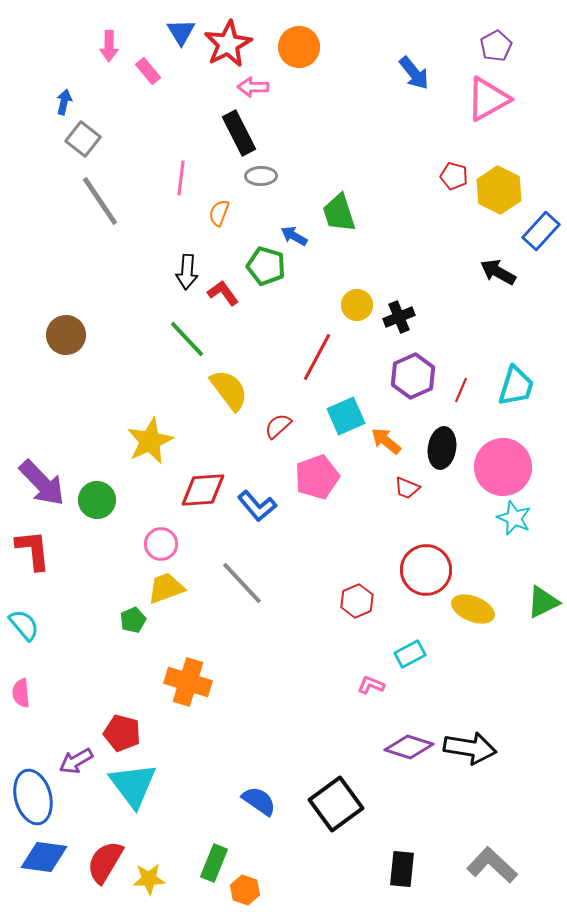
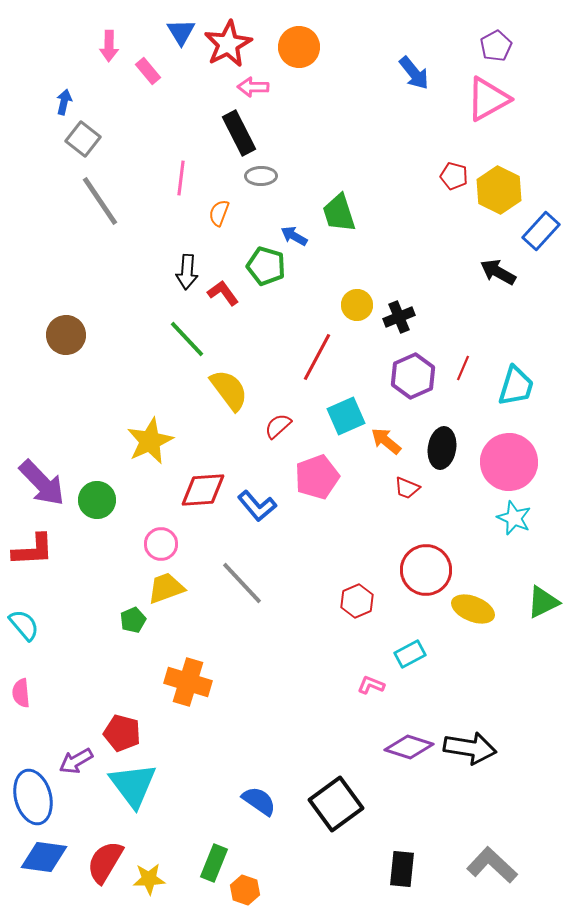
red line at (461, 390): moved 2 px right, 22 px up
pink circle at (503, 467): moved 6 px right, 5 px up
red L-shape at (33, 550): rotated 93 degrees clockwise
